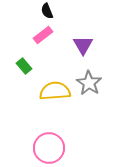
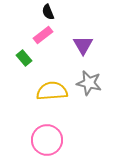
black semicircle: moved 1 px right, 1 px down
green rectangle: moved 8 px up
gray star: rotated 20 degrees counterclockwise
yellow semicircle: moved 3 px left
pink circle: moved 2 px left, 8 px up
